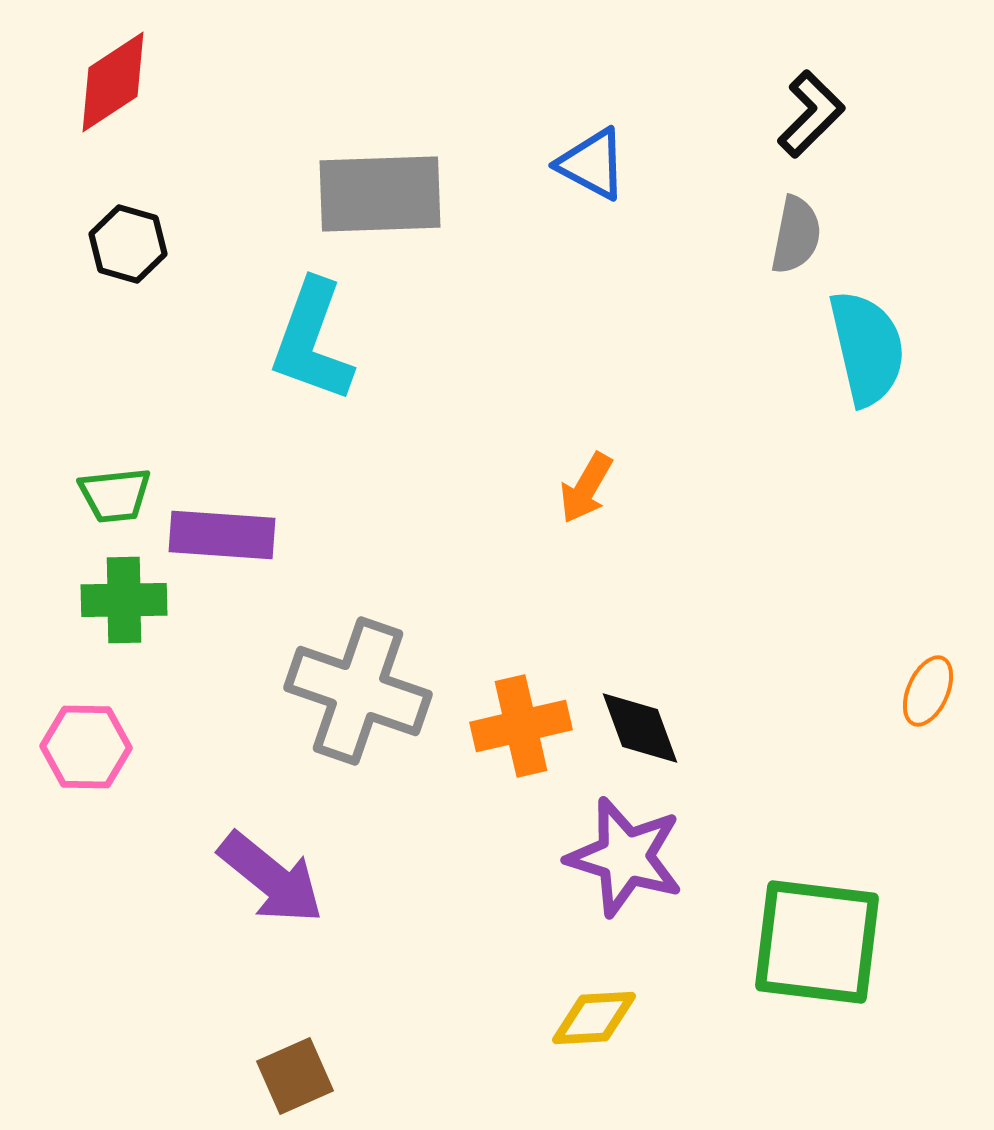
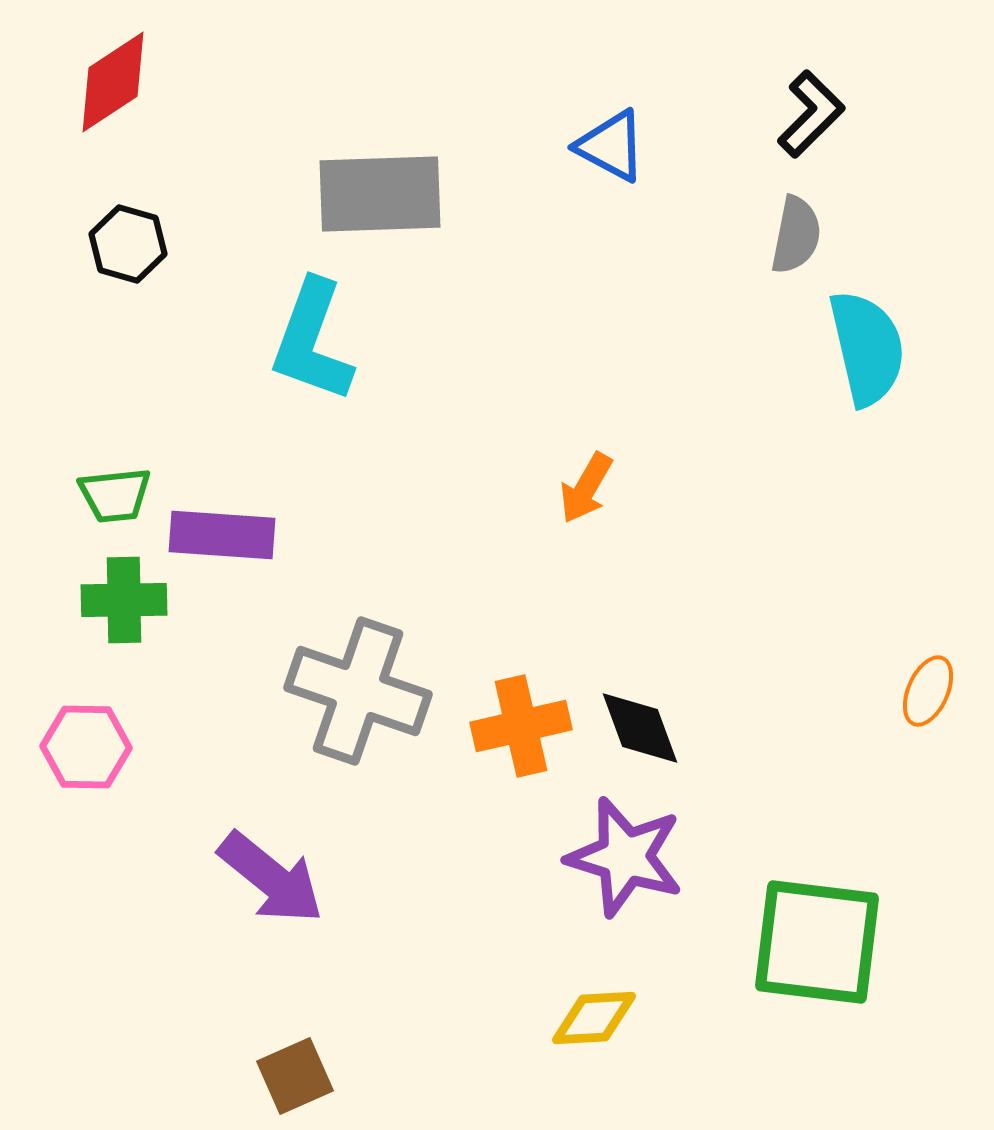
blue triangle: moved 19 px right, 18 px up
